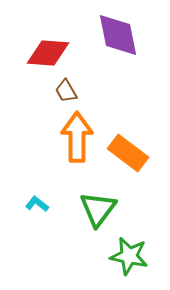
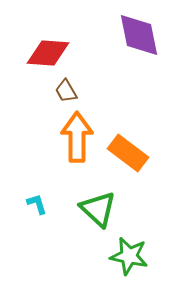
purple diamond: moved 21 px right
cyan L-shape: rotated 35 degrees clockwise
green triangle: rotated 24 degrees counterclockwise
